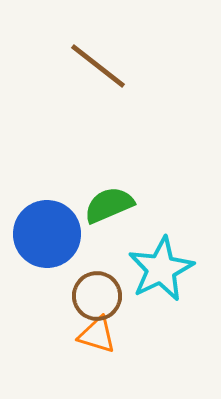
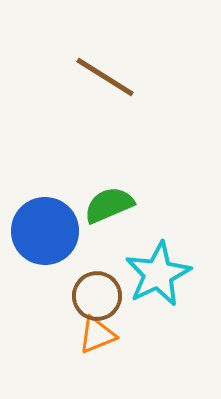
brown line: moved 7 px right, 11 px down; rotated 6 degrees counterclockwise
blue circle: moved 2 px left, 3 px up
cyan star: moved 3 px left, 5 px down
orange triangle: rotated 39 degrees counterclockwise
